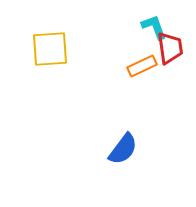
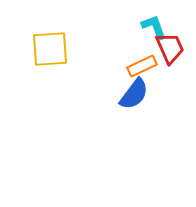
red trapezoid: rotated 16 degrees counterclockwise
blue semicircle: moved 11 px right, 55 px up
